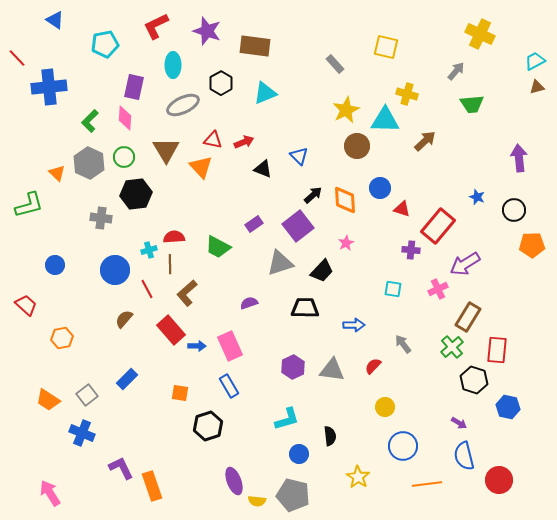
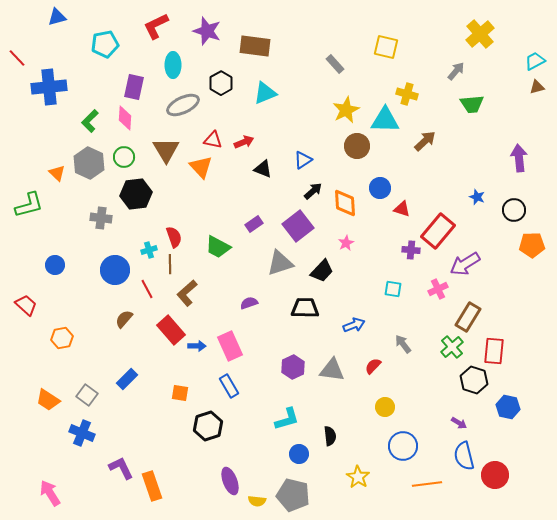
blue triangle at (55, 20): moved 2 px right, 3 px up; rotated 48 degrees counterclockwise
yellow cross at (480, 34): rotated 24 degrees clockwise
blue triangle at (299, 156): moved 4 px right, 4 px down; rotated 42 degrees clockwise
black arrow at (313, 195): moved 4 px up
orange diamond at (345, 200): moved 3 px down
red rectangle at (438, 226): moved 5 px down
red semicircle at (174, 237): rotated 75 degrees clockwise
blue arrow at (354, 325): rotated 20 degrees counterclockwise
red rectangle at (497, 350): moved 3 px left, 1 px down
gray square at (87, 395): rotated 15 degrees counterclockwise
red circle at (499, 480): moved 4 px left, 5 px up
purple ellipse at (234, 481): moved 4 px left
